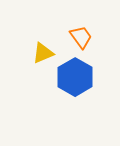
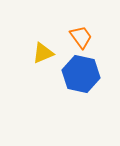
blue hexagon: moved 6 px right, 3 px up; rotated 18 degrees counterclockwise
